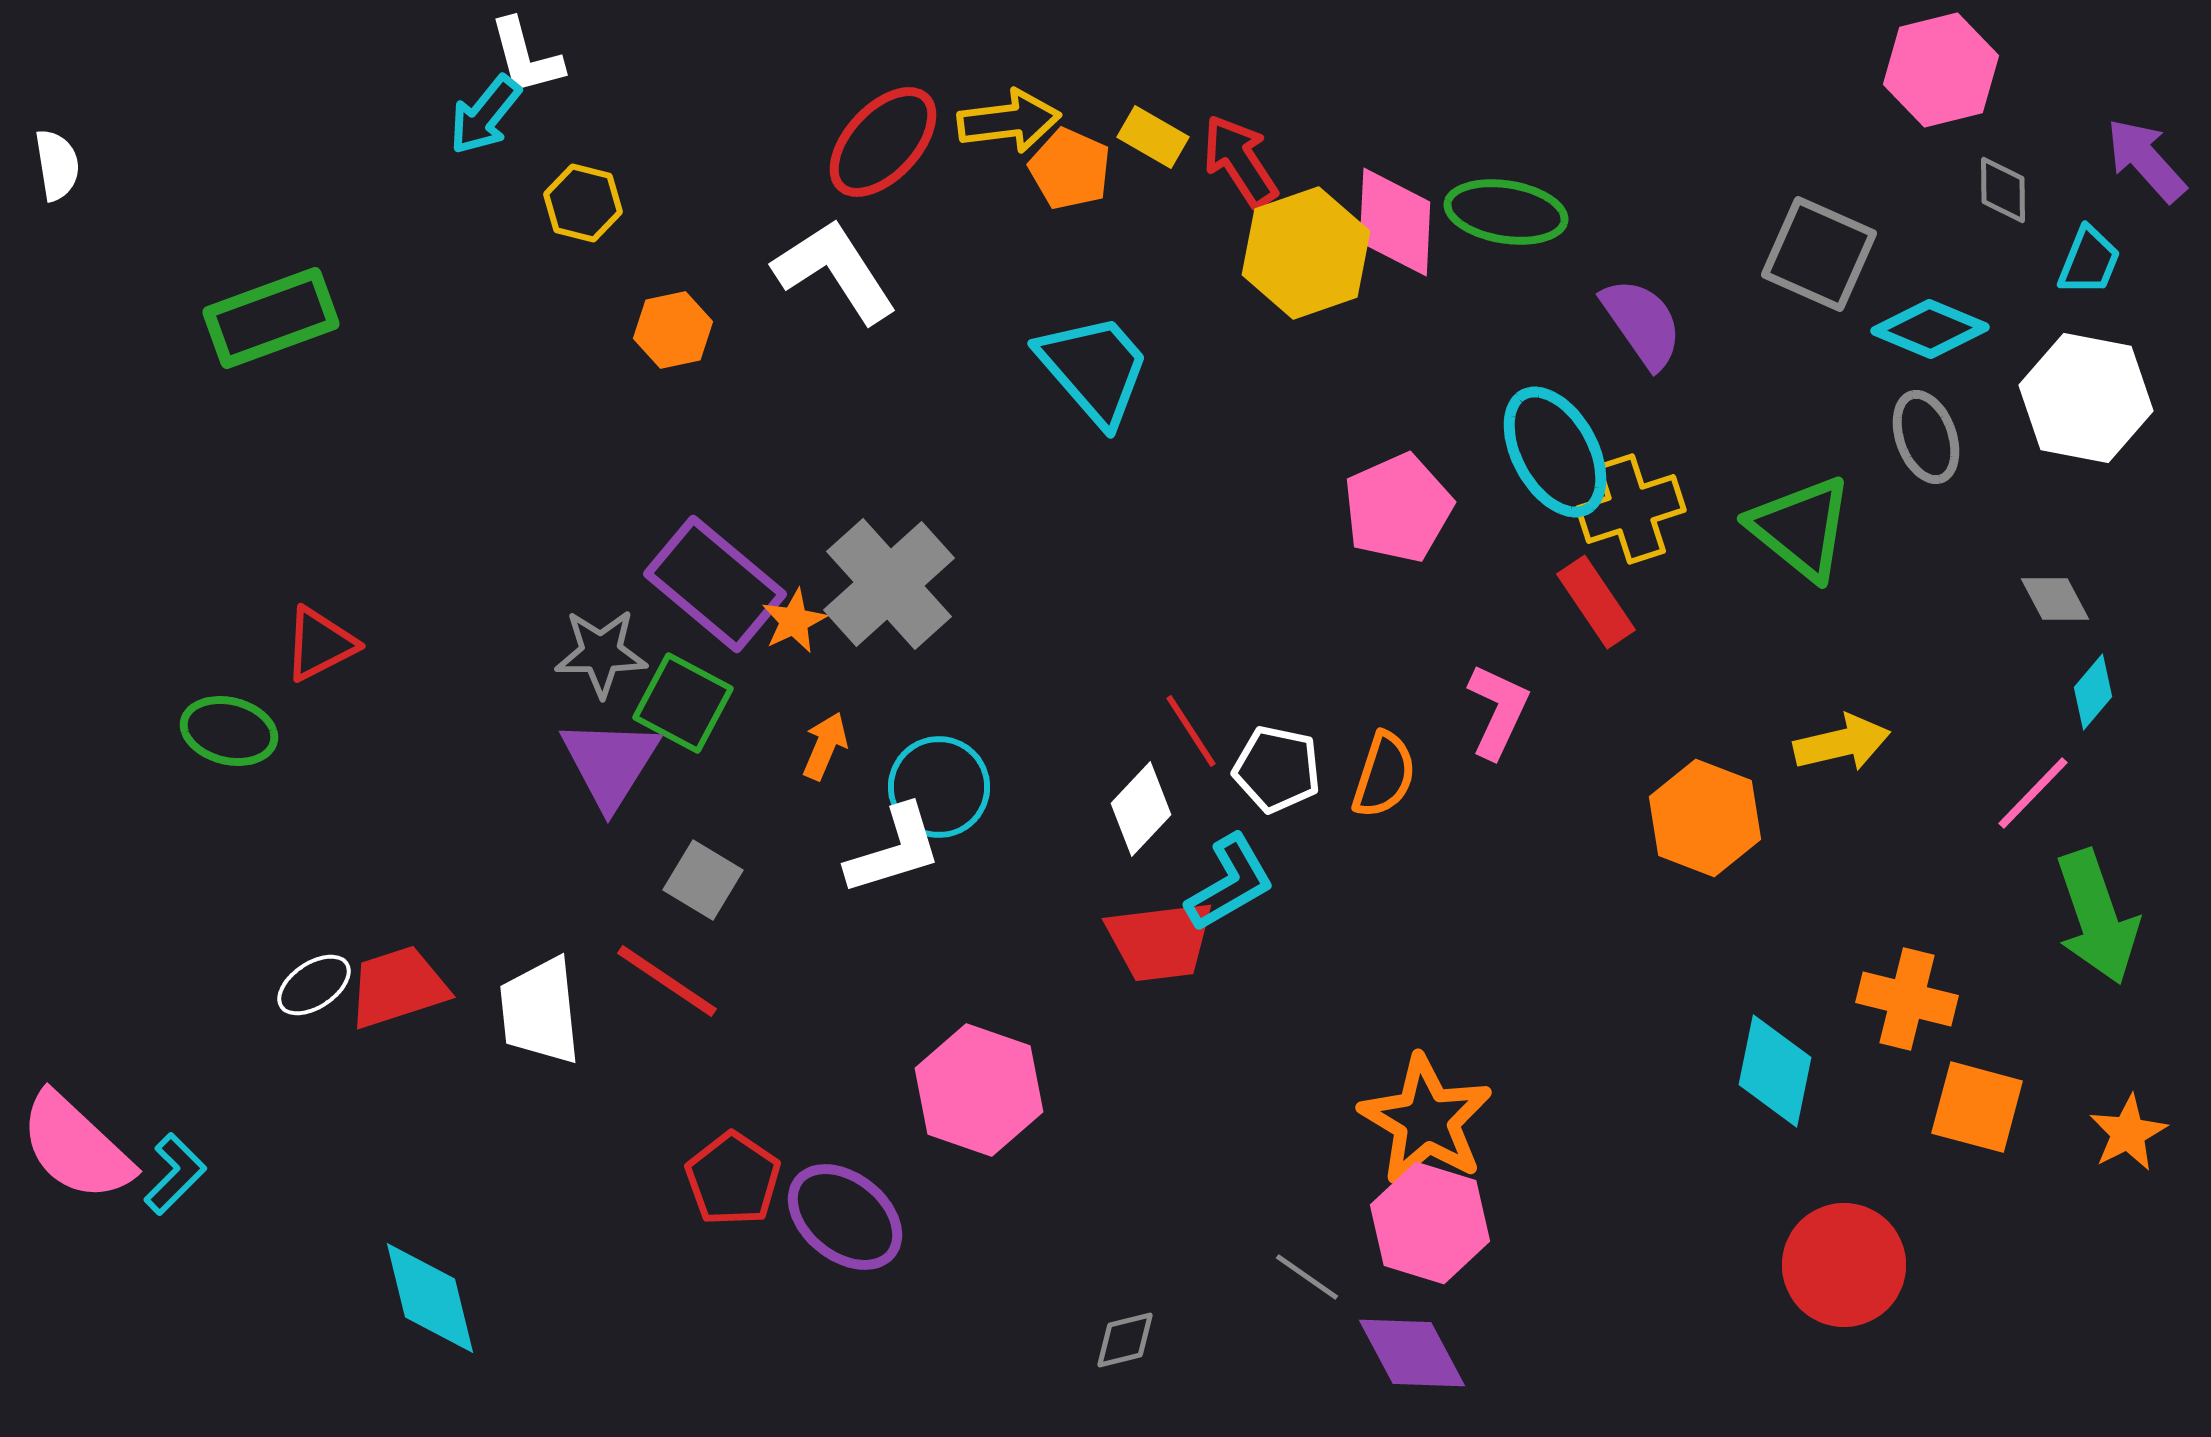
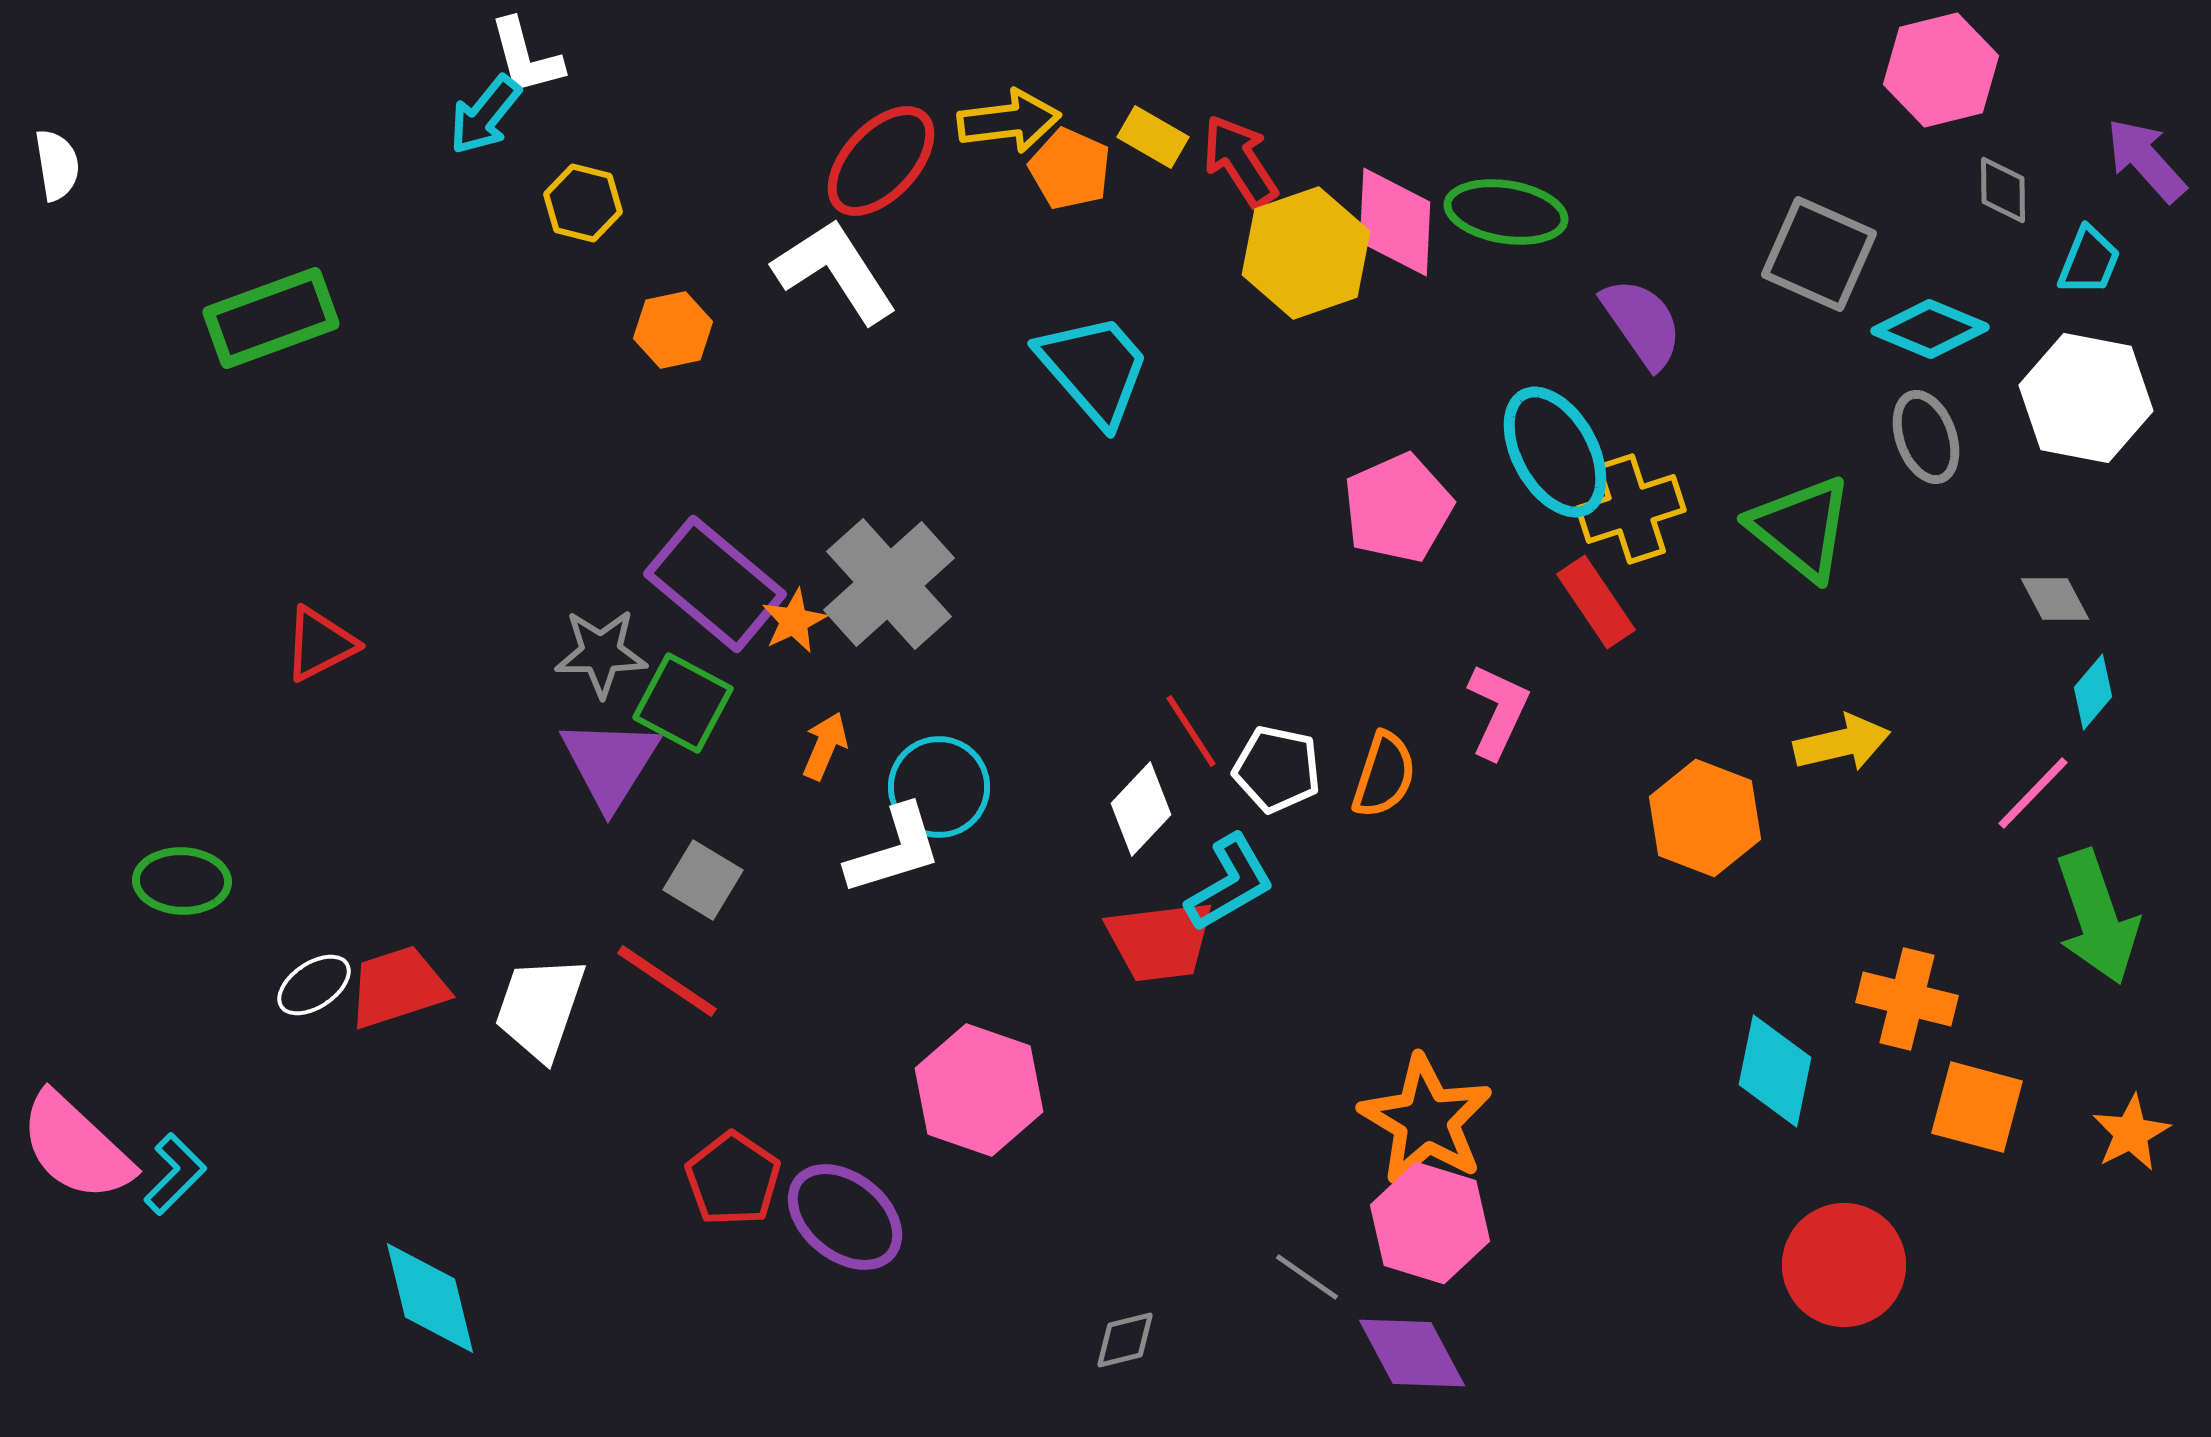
red ellipse at (883, 142): moved 2 px left, 19 px down
green ellipse at (229, 731): moved 47 px left, 150 px down; rotated 12 degrees counterclockwise
white trapezoid at (540, 1011): moved 3 px up; rotated 25 degrees clockwise
orange star at (2128, 1133): moved 3 px right
